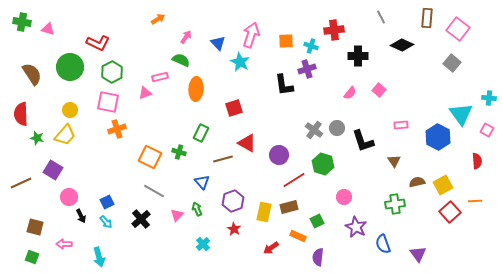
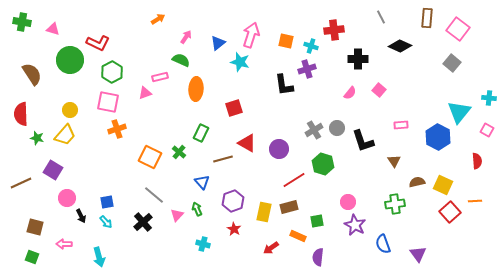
pink triangle at (48, 29): moved 5 px right
orange square at (286, 41): rotated 14 degrees clockwise
blue triangle at (218, 43): rotated 35 degrees clockwise
black diamond at (402, 45): moved 2 px left, 1 px down
black cross at (358, 56): moved 3 px down
cyan star at (240, 62): rotated 12 degrees counterclockwise
green circle at (70, 67): moved 7 px up
cyan triangle at (461, 114): moved 2 px left, 2 px up; rotated 15 degrees clockwise
gray cross at (314, 130): rotated 24 degrees clockwise
green cross at (179, 152): rotated 24 degrees clockwise
purple circle at (279, 155): moved 6 px up
yellow square at (443, 185): rotated 36 degrees counterclockwise
gray line at (154, 191): moved 4 px down; rotated 10 degrees clockwise
pink circle at (69, 197): moved 2 px left, 1 px down
pink circle at (344, 197): moved 4 px right, 5 px down
blue square at (107, 202): rotated 16 degrees clockwise
black cross at (141, 219): moved 2 px right, 3 px down
green square at (317, 221): rotated 16 degrees clockwise
purple star at (356, 227): moved 1 px left, 2 px up
cyan cross at (203, 244): rotated 32 degrees counterclockwise
